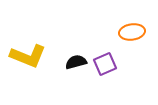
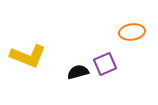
black semicircle: moved 2 px right, 10 px down
